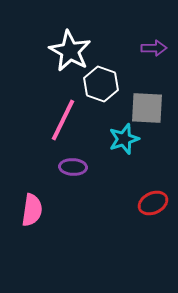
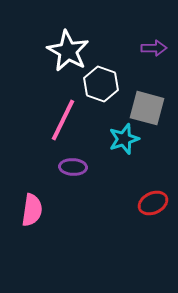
white star: moved 2 px left
gray square: rotated 12 degrees clockwise
